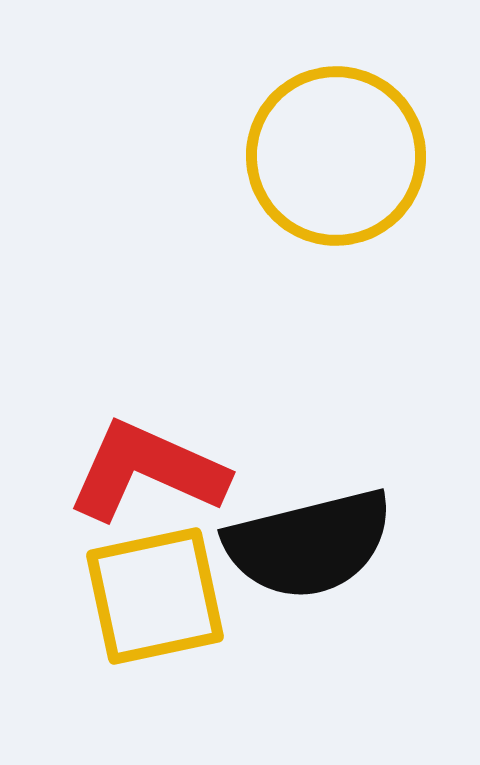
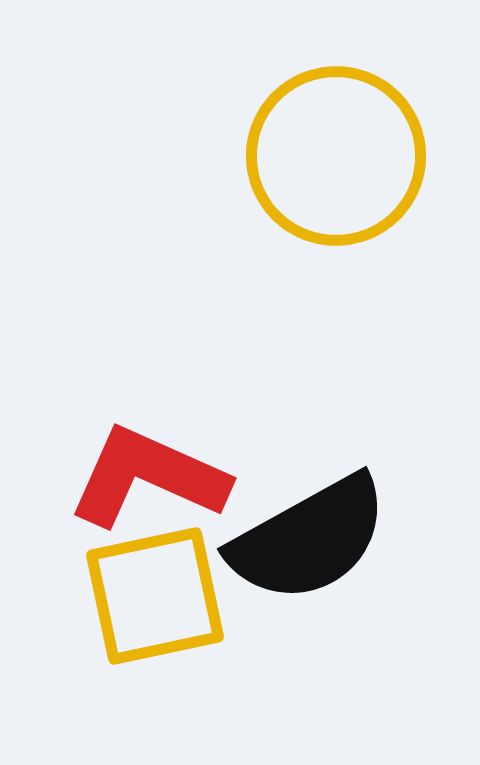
red L-shape: moved 1 px right, 6 px down
black semicircle: moved 5 px up; rotated 15 degrees counterclockwise
